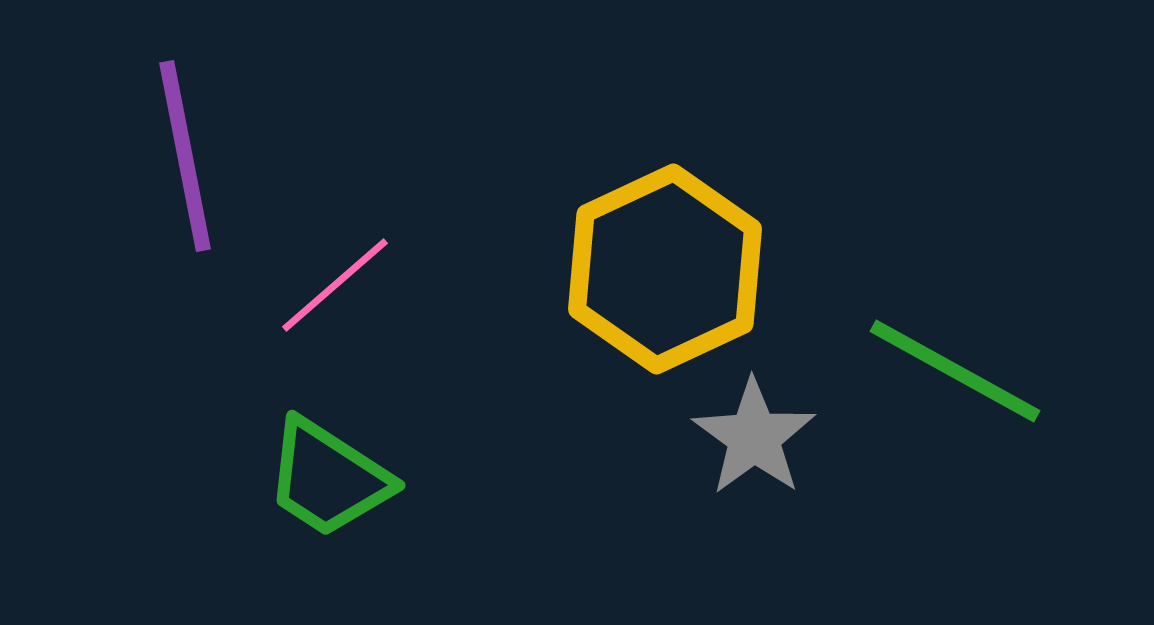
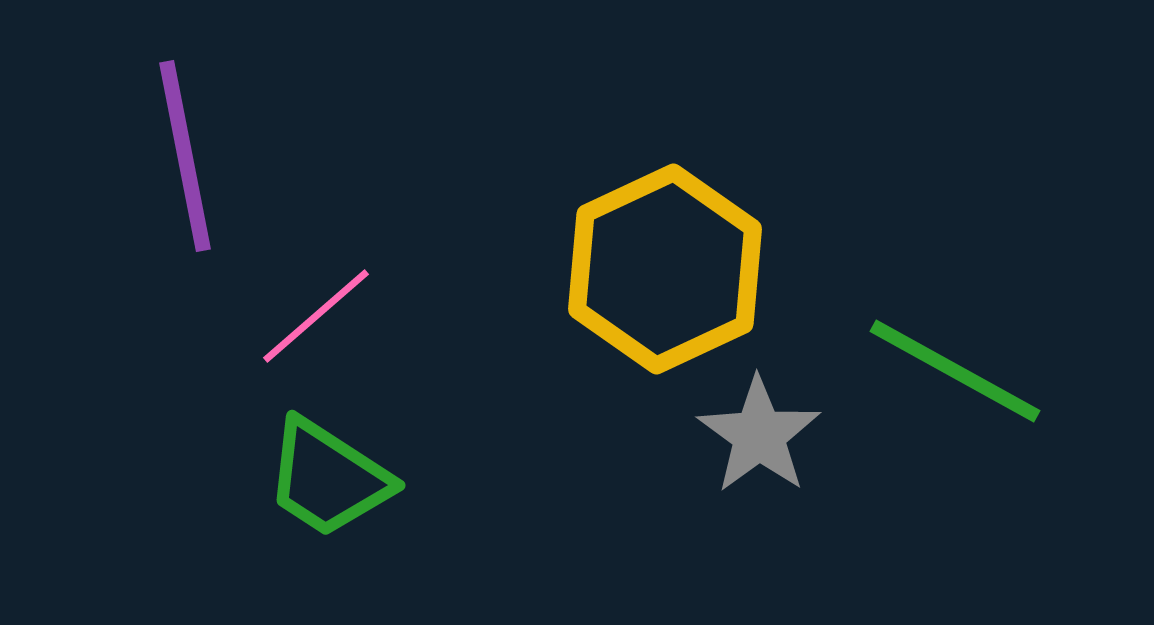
pink line: moved 19 px left, 31 px down
gray star: moved 5 px right, 2 px up
